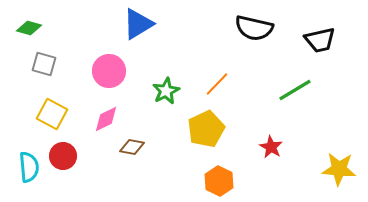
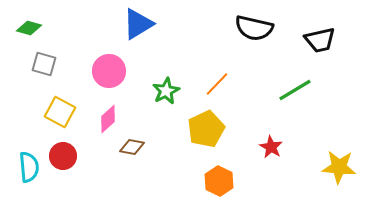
yellow square: moved 8 px right, 2 px up
pink diamond: moved 2 px right; rotated 16 degrees counterclockwise
yellow star: moved 2 px up
